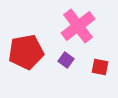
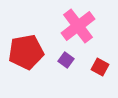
red square: rotated 18 degrees clockwise
